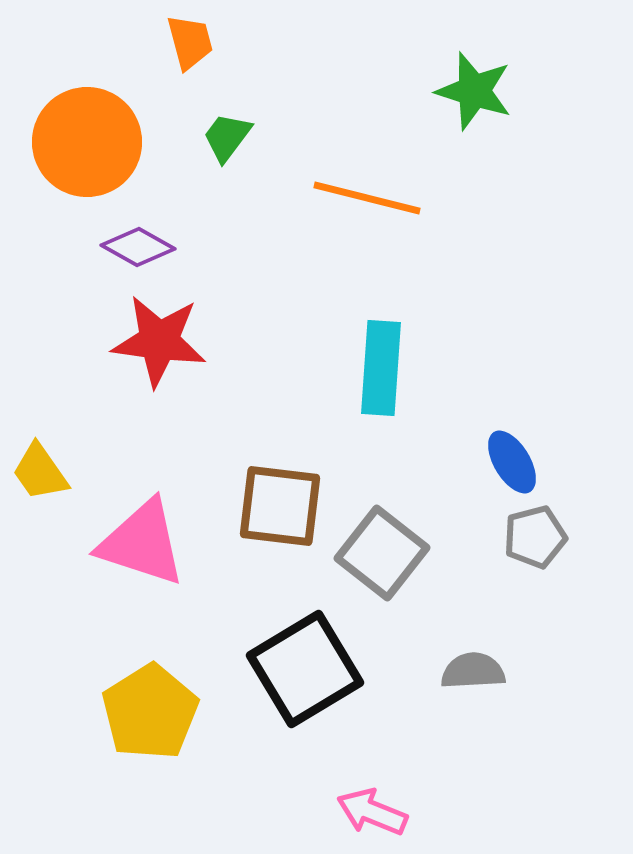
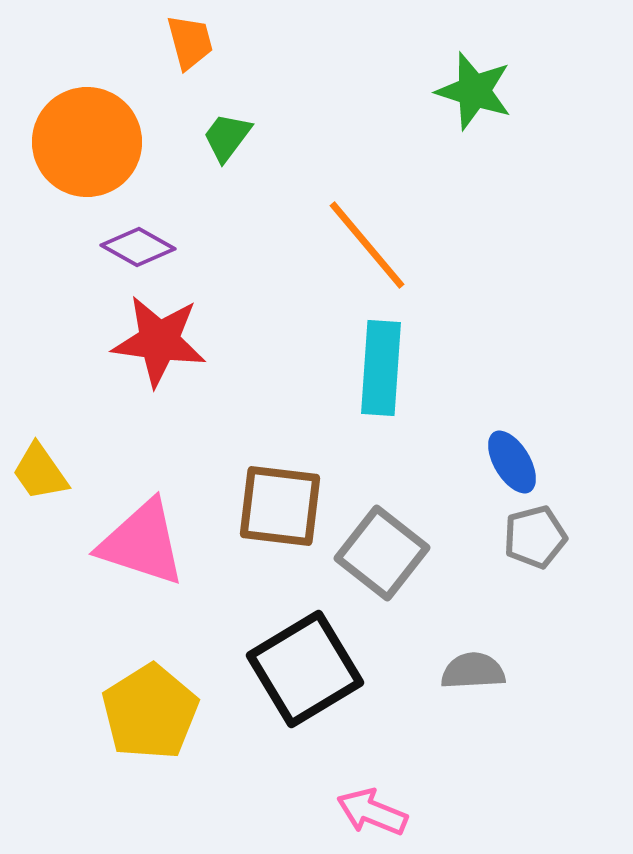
orange line: moved 47 px down; rotated 36 degrees clockwise
